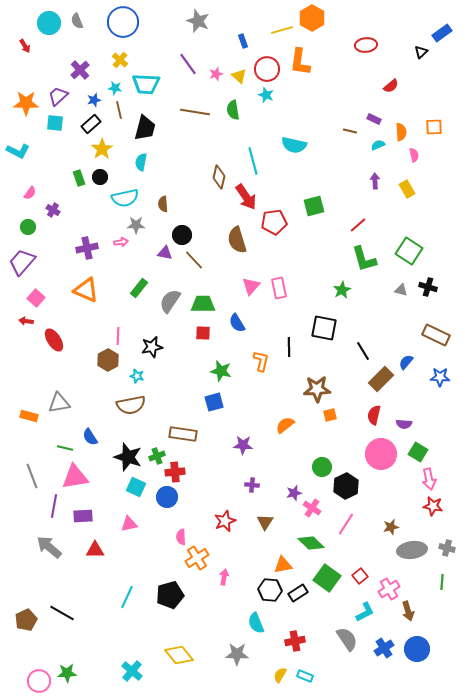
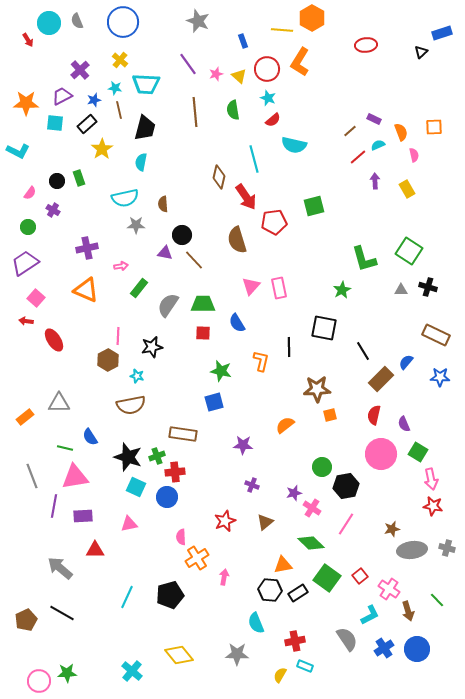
yellow line at (282, 30): rotated 20 degrees clockwise
blue rectangle at (442, 33): rotated 18 degrees clockwise
red arrow at (25, 46): moved 3 px right, 6 px up
orange L-shape at (300, 62): rotated 24 degrees clockwise
red semicircle at (391, 86): moved 118 px left, 34 px down
cyan star at (266, 95): moved 2 px right, 3 px down
purple trapezoid at (58, 96): moved 4 px right; rotated 15 degrees clockwise
brown line at (195, 112): rotated 76 degrees clockwise
black rectangle at (91, 124): moved 4 px left
brown line at (350, 131): rotated 56 degrees counterclockwise
orange semicircle at (401, 132): rotated 18 degrees counterclockwise
cyan line at (253, 161): moved 1 px right, 2 px up
black circle at (100, 177): moved 43 px left, 4 px down
red line at (358, 225): moved 68 px up
pink arrow at (121, 242): moved 24 px down
purple trapezoid at (22, 262): moved 3 px right, 1 px down; rotated 16 degrees clockwise
gray triangle at (401, 290): rotated 16 degrees counterclockwise
gray semicircle at (170, 301): moved 2 px left, 4 px down
gray triangle at (59, 403): rotated 10 degrees clockwise
orange rectangle at (29, 416): moved 4 px left, 1 px down; rotated 54 degrees counterclockwise
purple semicircle at (404, 424): rotated 63 degrees clockwise
pink arrow at (429, 479): moved 2 px right
purple cross at (252, 485): rotated 16 degrees clockwise
black hexagon at (346, 486): rotated 15 degrees clockwise
brown triangle at (265, 522): rotated 18 degrees clockwise
brown star at (391, 527): moved 1 px right, 2 px down
gray arrow at (49, 547): moved 11 px right, 21 px down
green line at (442, 582): moved 5 px left, 18 px down; rotated 49 degrees counterclockwise
pink cross at (389, 589): rotated 25 degrees counterclockwise
cyan L-shape at (365, 612): moved 5 px right, 3 px down
cyan rectangle at (305, 676): moved 10 px up
